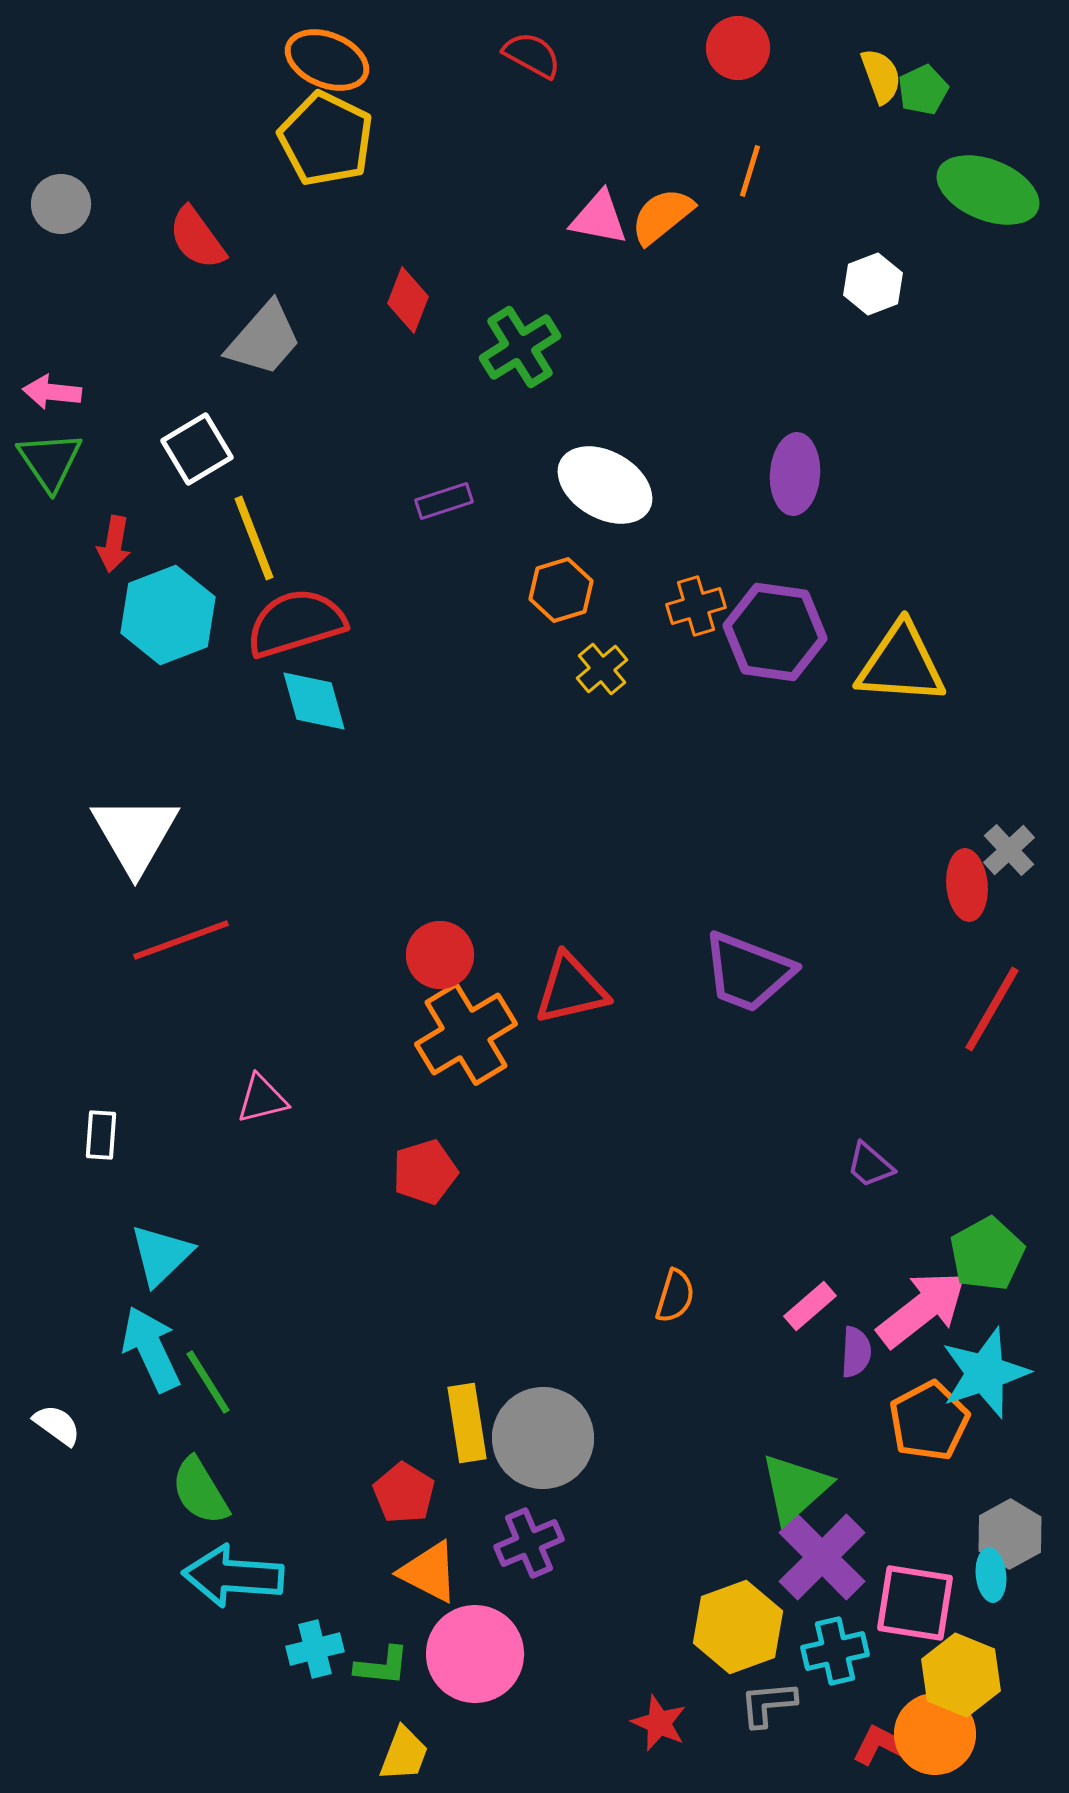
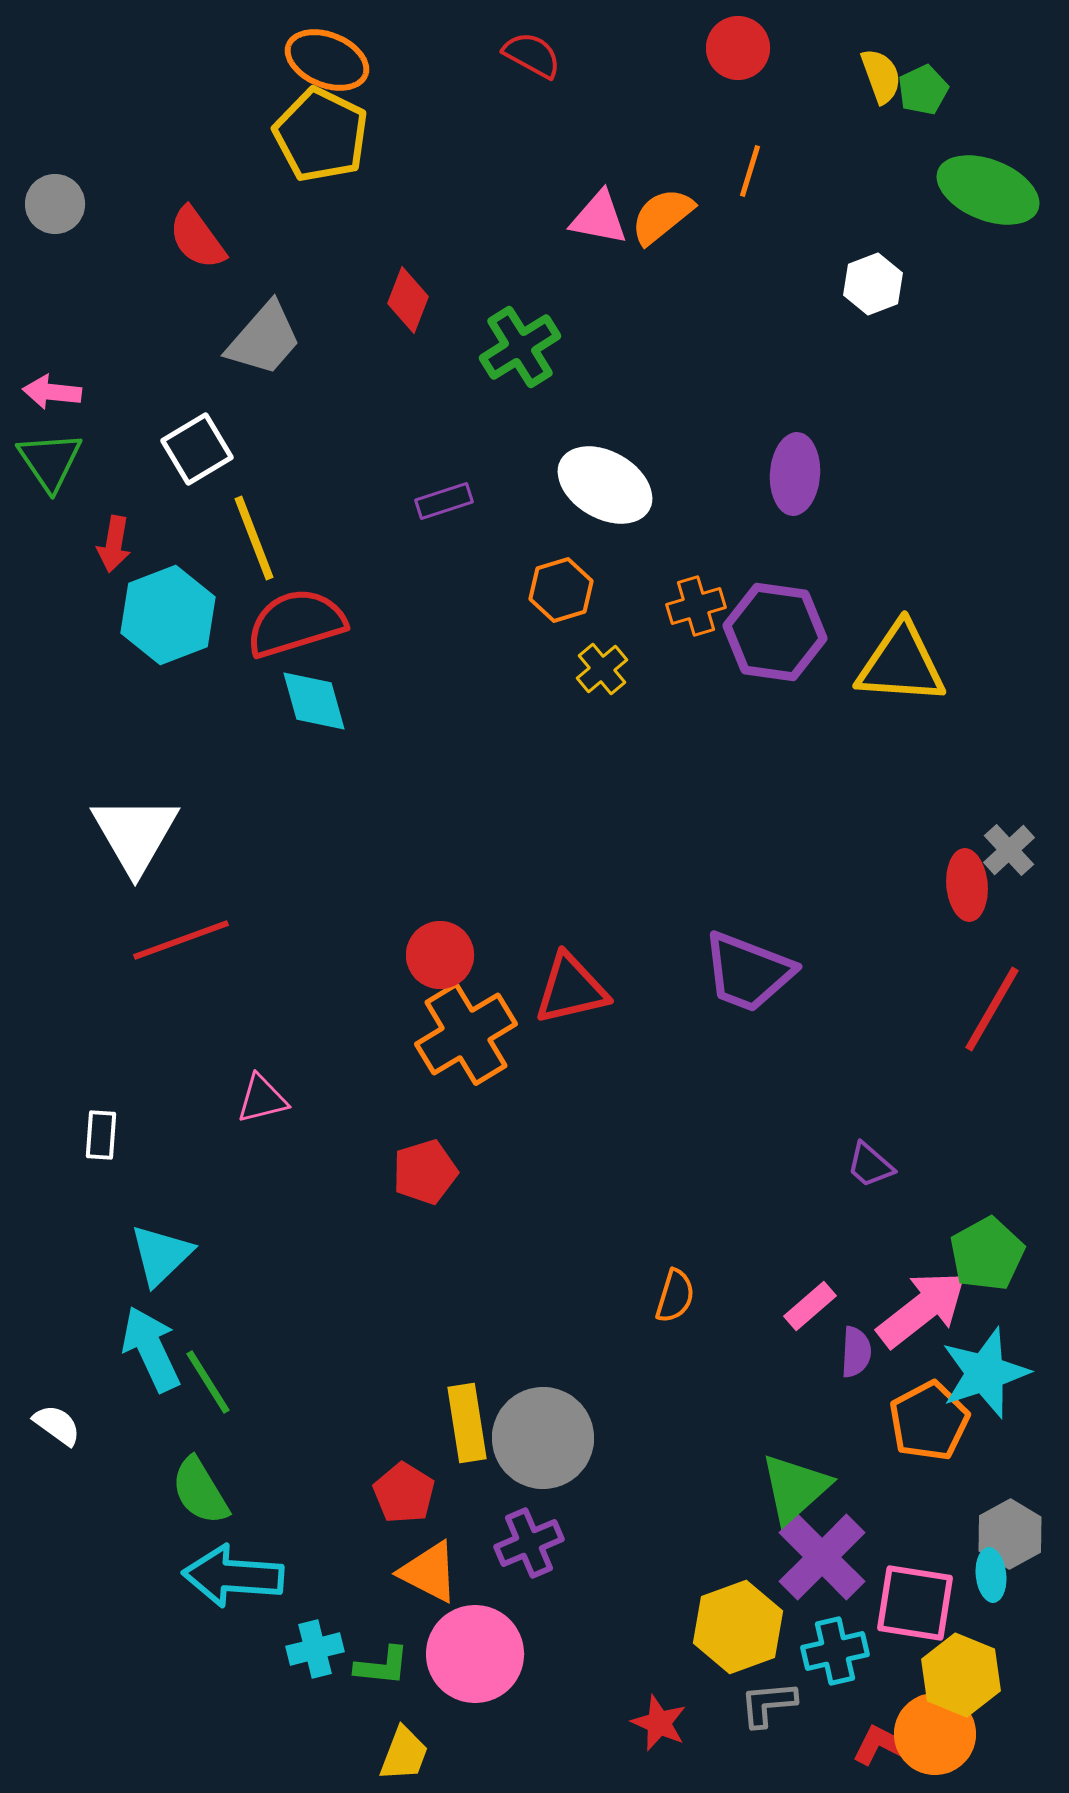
yellow pentagon at (326, 139): moved 5 px left, 4 px up
gray circle at (61, 204): moved 6 px left
